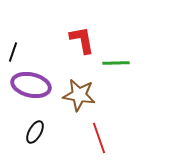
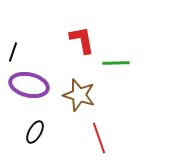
purple ellipse: moved 2 px left
brown star: rotated 8 degrees clockwise
